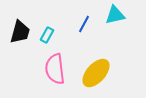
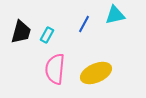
black trapezoid: moved 1 px right
pink semicircle: rotated 12 degrees clockwise
yellow ellipse: rotated 24 degrees clockwise
